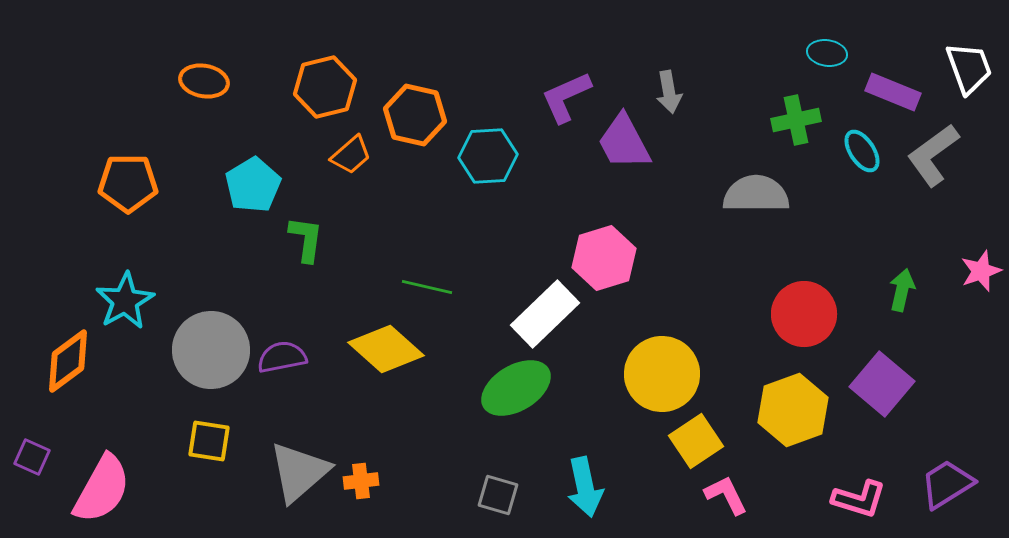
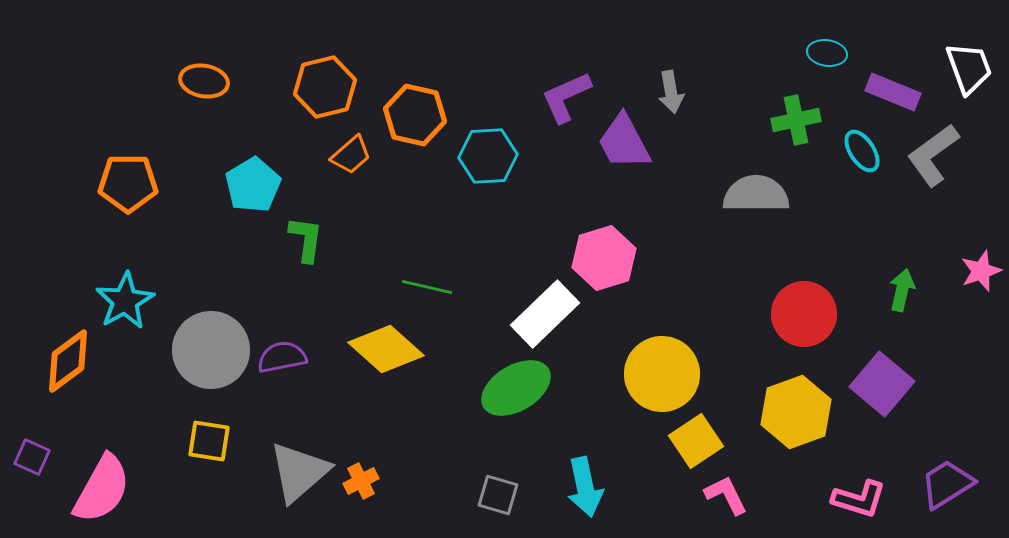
gray arrow at (669, 92): moved 2 px right
yellow hexagon at (793, 410): moved 3 px right, 2 px down
orange cross at (361, 481): rotated 20 degrees counterclockwise
